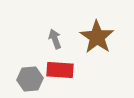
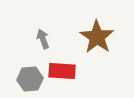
gray arrow: moved 12 px left
red rectangle: moved 2 px right, 1 px down
